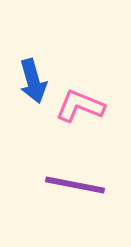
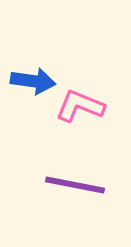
blue arrow: rotated 66 degrees counterclockwise
